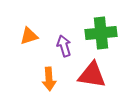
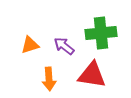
orange triangle: moved 1 px right, 9 px down
purple arrow: rotated 35 degrees counterclockwise
